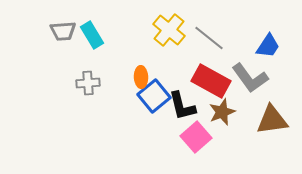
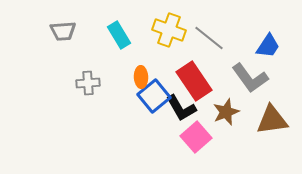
yellow cross: rotated 20 degrees counterclockwise
cyan rectangle: moved 27 px right
red rectangle: moved 17 px left; rotated 27 degrees clockwise
black L-shape: moved 1 px left, 2 px down; rotated 16 degrees counterclockwise
brown star: moved 4 px right
